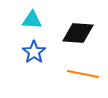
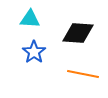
cyan triangle: moved 2 px left, 1 px up
